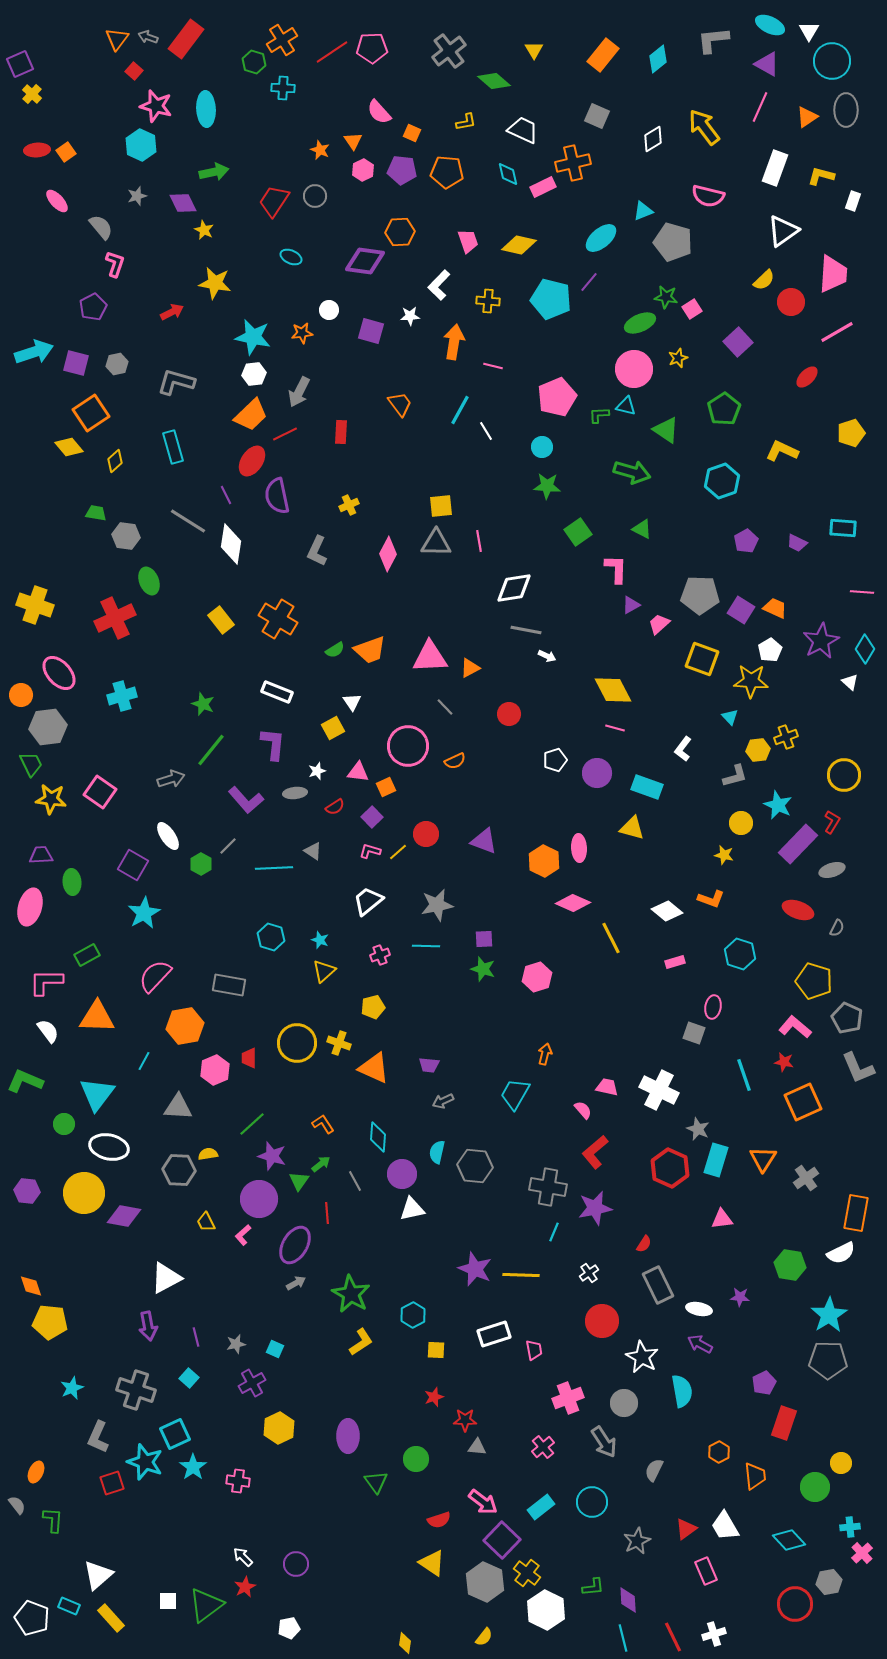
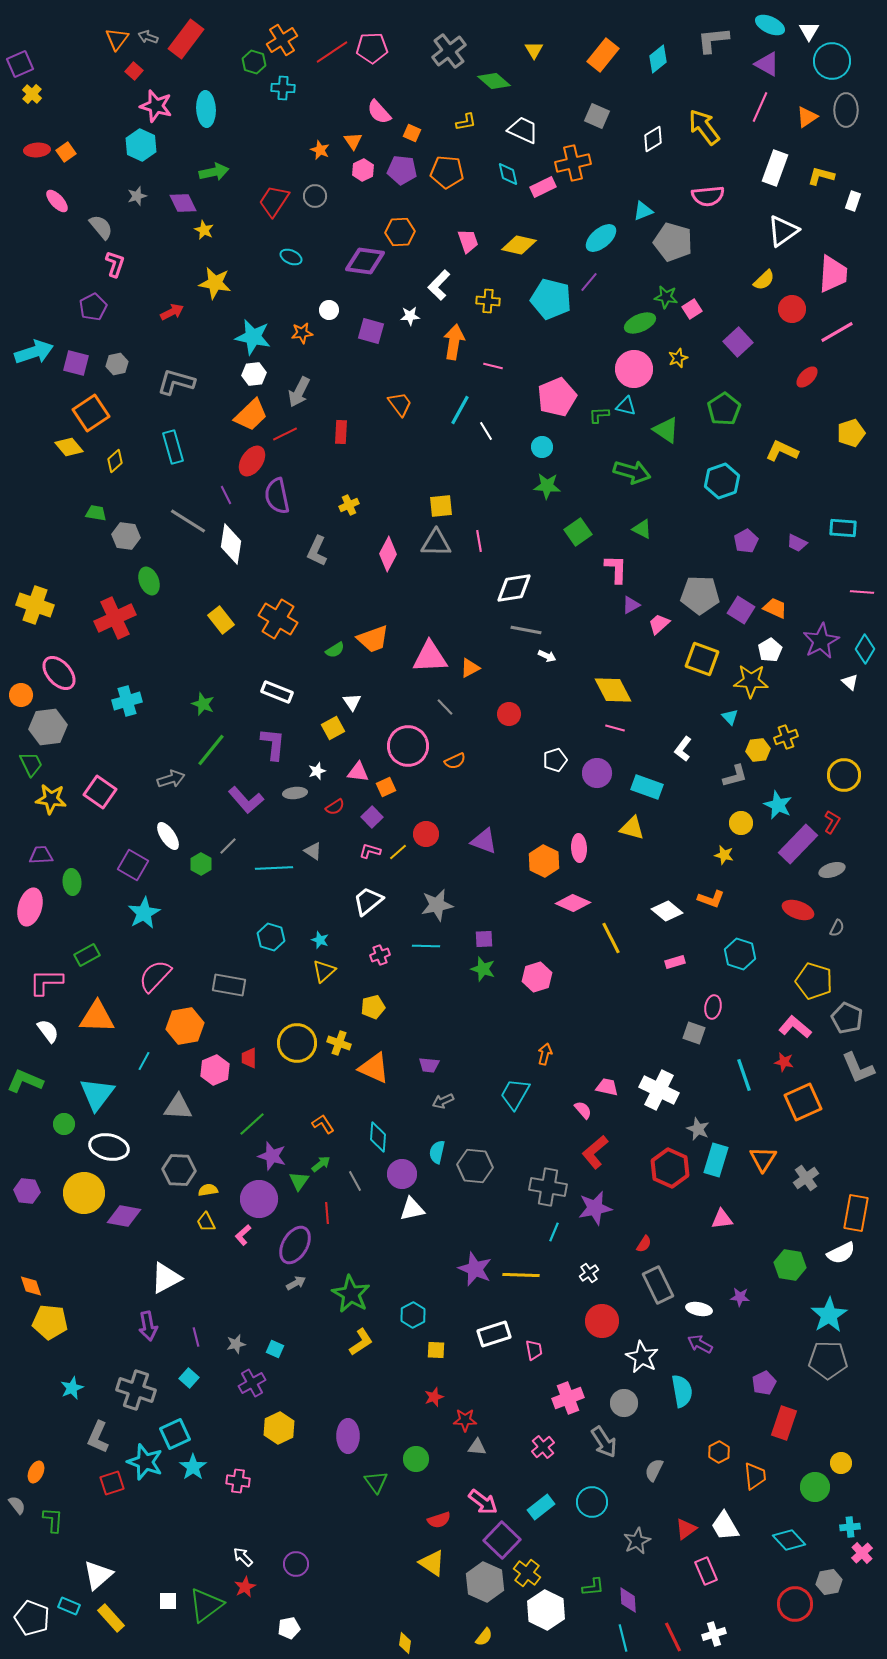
pink semicircle at (708, 196): rotated 20 degrees counterclockwise
red circle at (791, 302): moved 1 px right, 7 px down
orange trapezoid at (370, 650): moved 3 px right, 11 px up
cyan cross at (122, 696): moved 5 px right, 5 px down
yellow semicircle at (208, 1154): moved 36 px down
